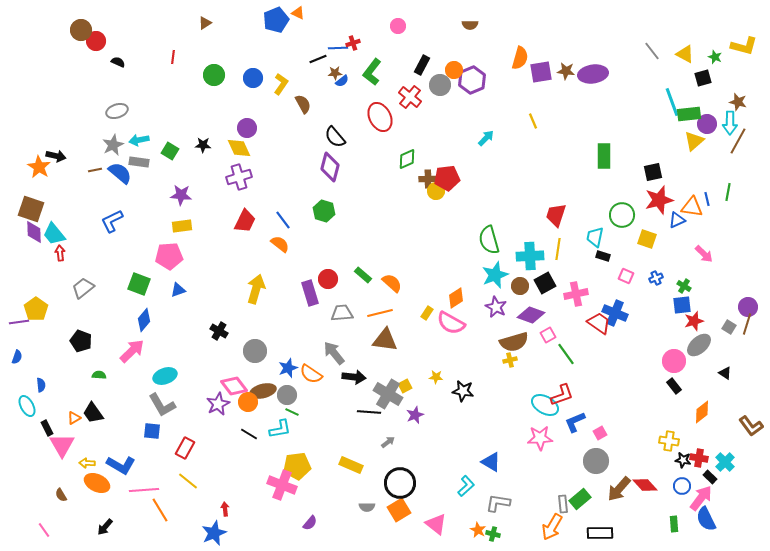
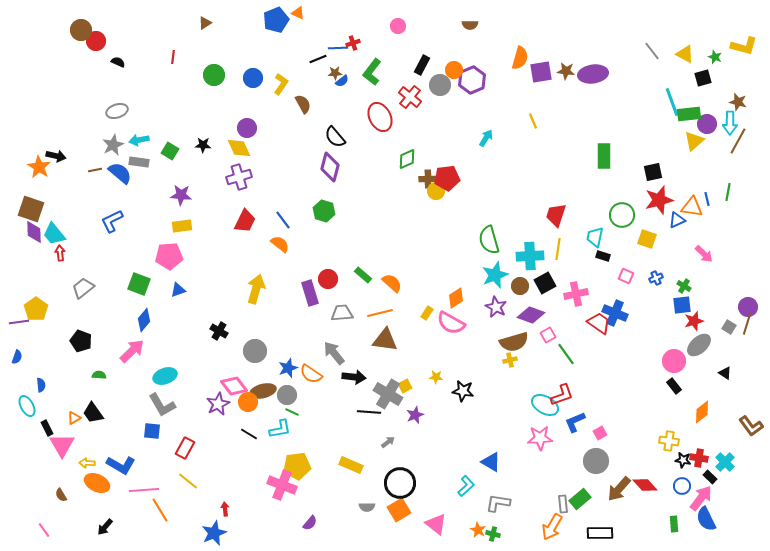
cyan arrow at (486, 138): rotated 12 degrees counterclockwise
